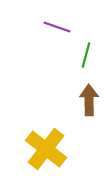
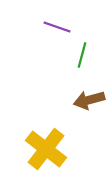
green line: moved 4 px left
brown arrow: rotated 104 degrees counterclockwise
